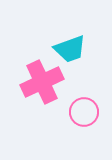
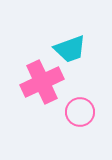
pink circle: moved 4 px left
